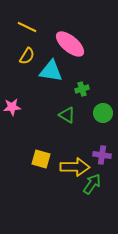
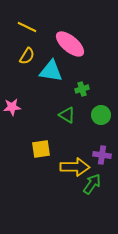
green circle: moved 2 px left, 2 px down
yellow square: moved 10 px up; rotated 24 degrees counterclockwise
